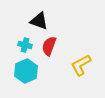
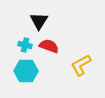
black triangle: rotated 42 degrees clockwise
red semicircle: rotated 90 degrees clockwise
cyan hexagon: rotated 25 degrees clockwise
